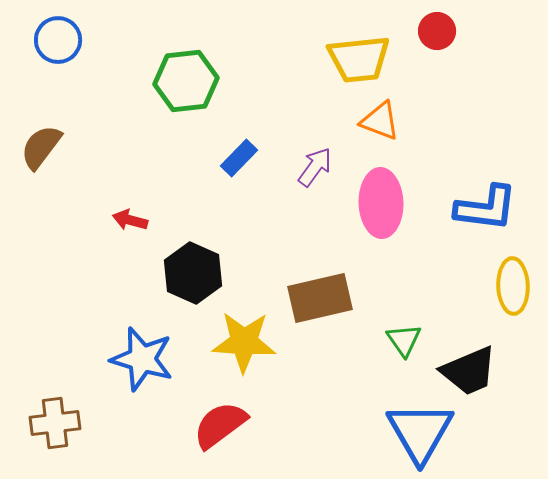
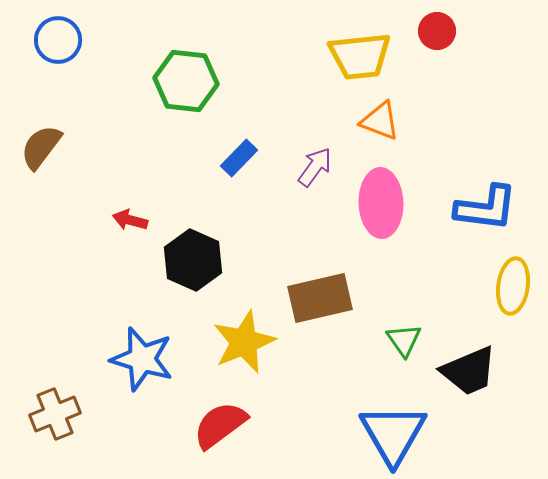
yellow trapezoid: moved 1 px right, 3 px up
green hexagon: rotated 12 degrees clockwise
black hexagon: moved 13 px up
yellow ellipse: rotated 10 degrees clockwise
yellow star: rotated 26 degrees counterclockwise
brown cross: moved 9 px up; rotated 15 degrees counterclockwise
blue triangle: moved 27 px left, 2 px down
